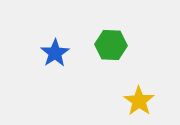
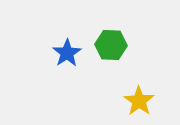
blue star: moved 12 px right
